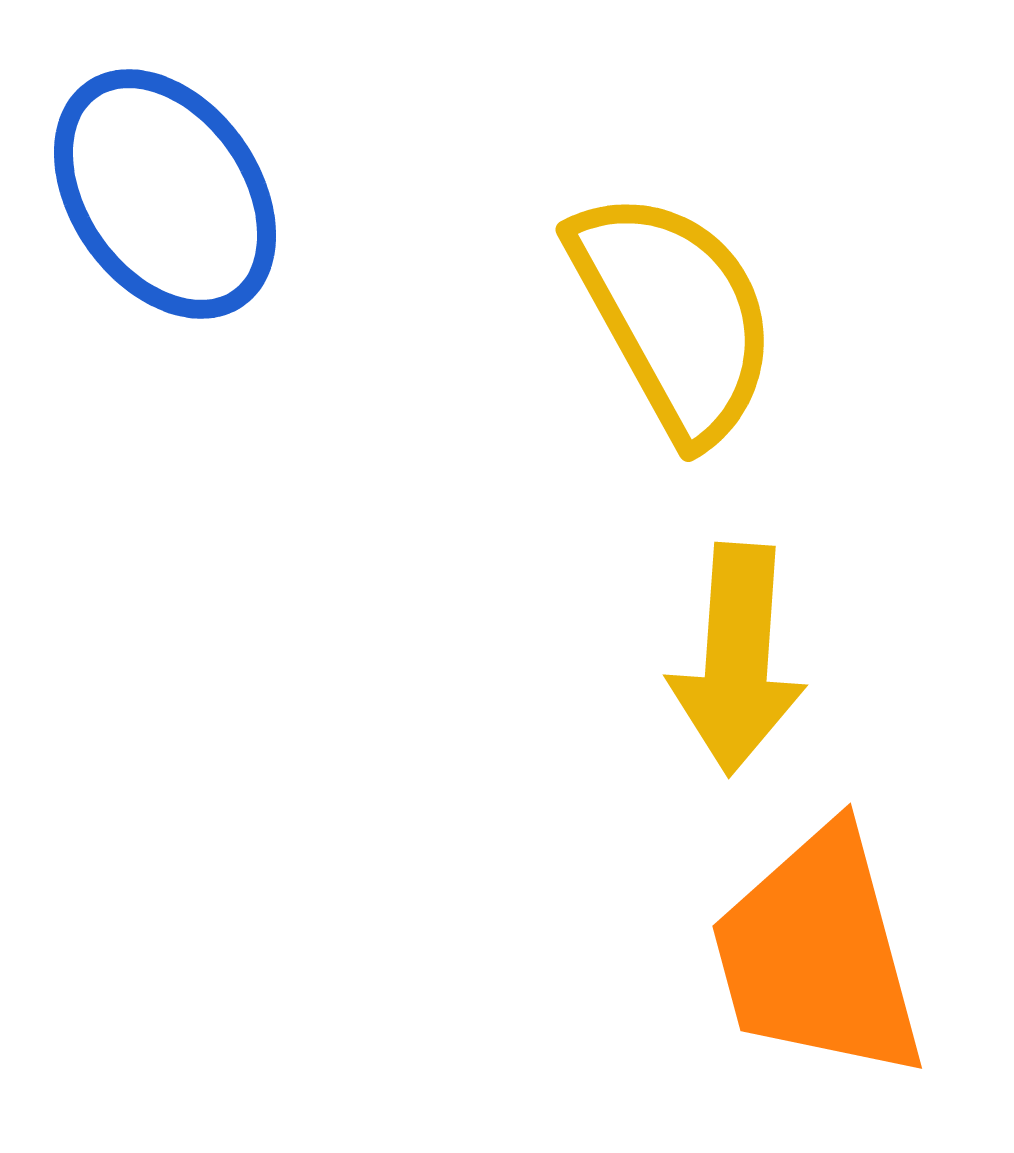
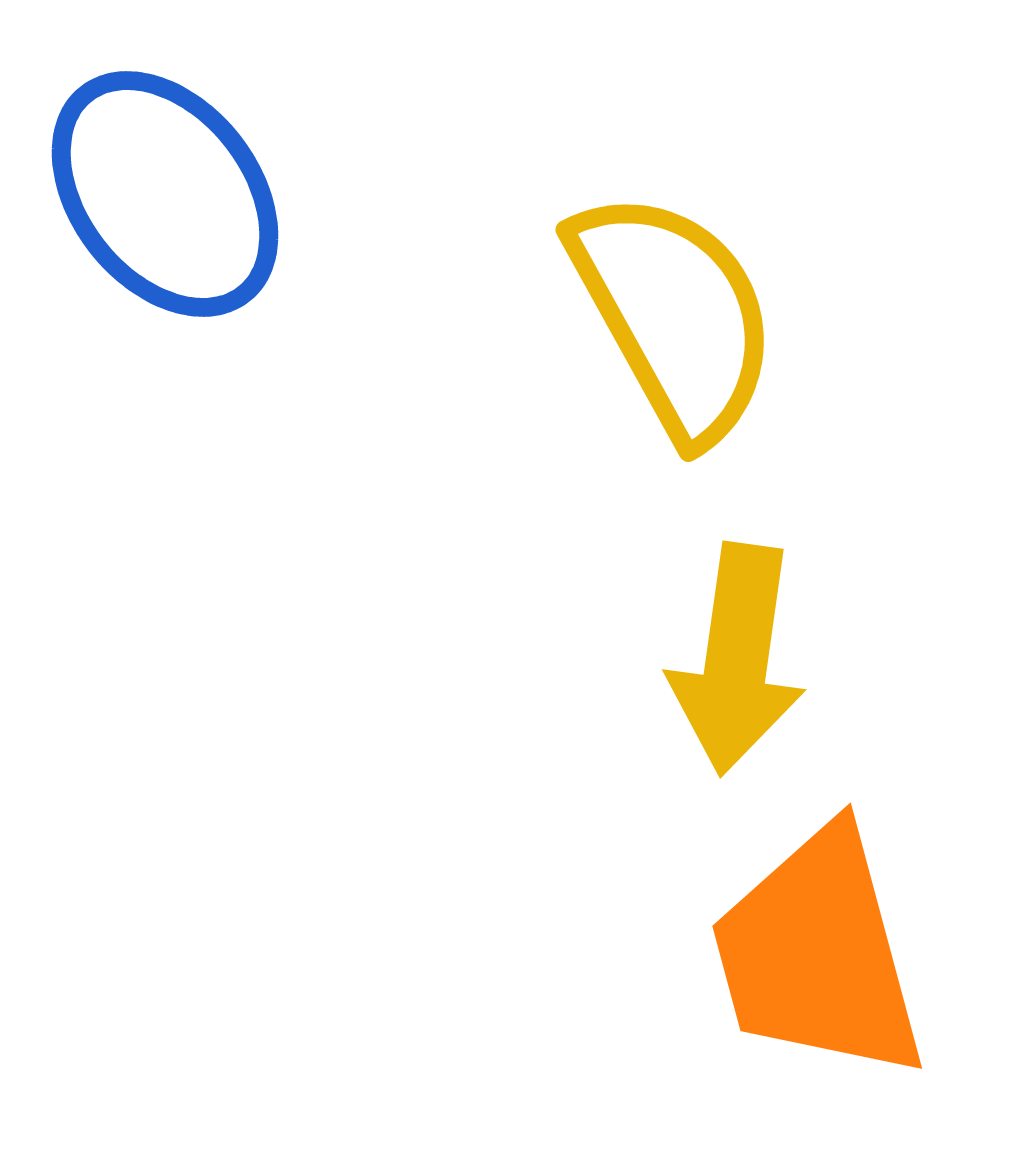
blue ellipse: rotated 3 degrees counterclockwise
yellow arrow: rotated 4 degrees clockwise
